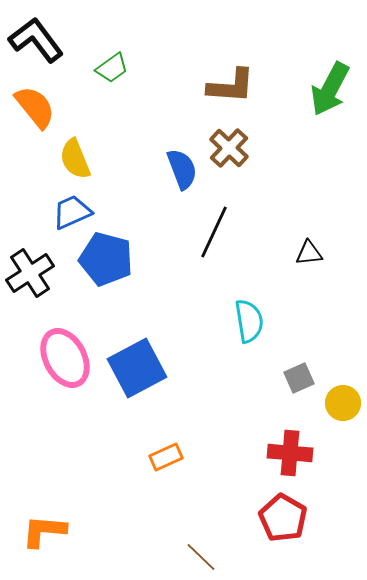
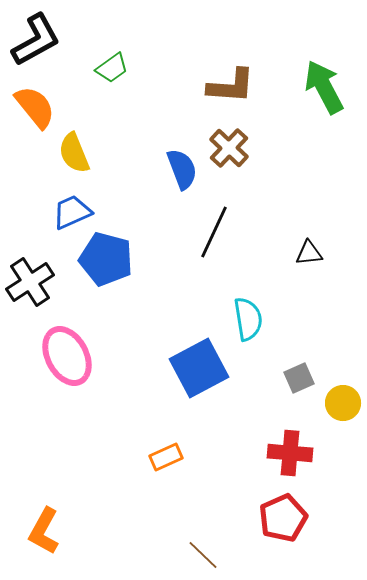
black L-shape: rotated 98 degrees clockwise
green arrow: moved 6 px left, 2 px up; rotated 124 degrees clockwise
yellow semicircle: moved 1 px left, 6 px up
black cross: moved 9 px down
cyan semicircle: moved 1 px left, 2 px up
pink ellipse: moved 2 px right, 2 px up
blue square: moved 62 px right
red pentagon: rotated 18 degrees clockwise
orange L-shape: rotated 66 degrees counterclockwise
brown line: moved 2 px right, 2 px up
